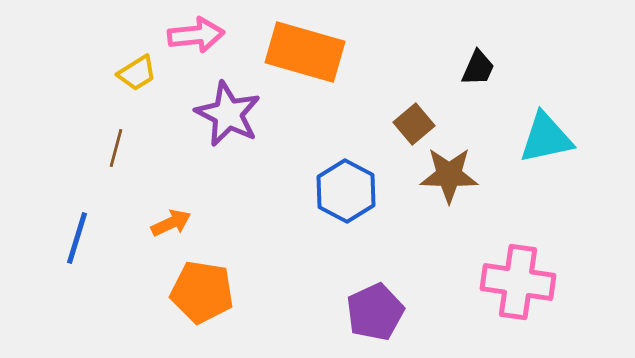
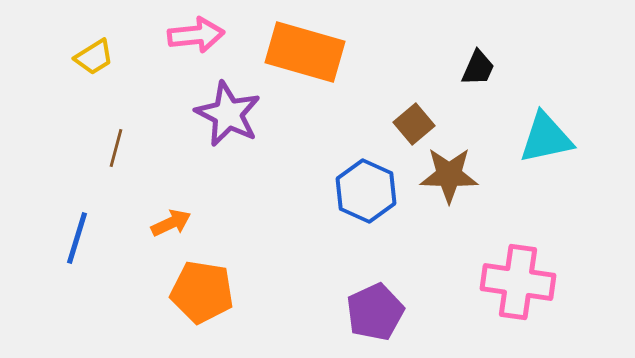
yellow trapezoid: moved 43 px left, 16 px up
blue hexagon: moved 20 px right; rotated 4 degrees counterclockwise
